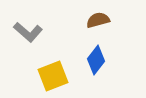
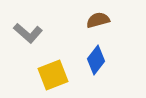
gray L-shape: moved 1 px down
yellow square: moved 1 px up
